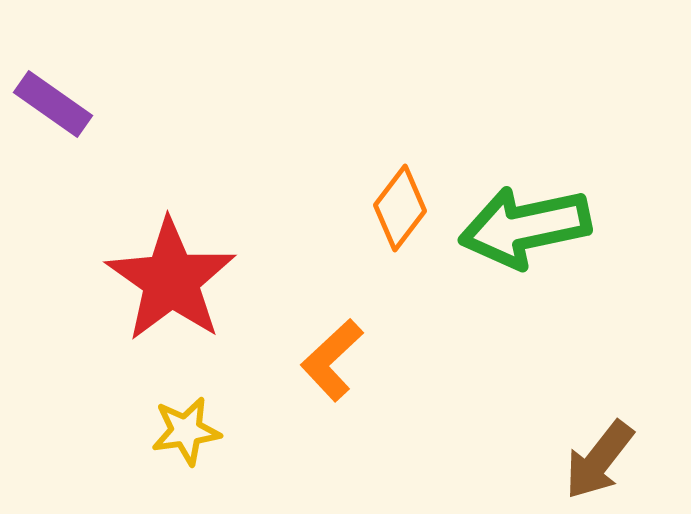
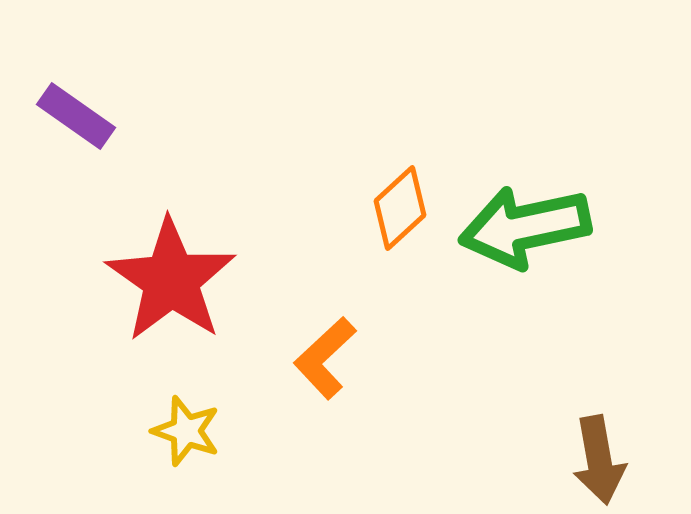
purple rectangle: moved 23 px right, 12 px down
orange diamond: rotated 10 degrees clockwise
orange L-shape: moved 7 px left, 2 px up
yellow star: rotated 28 degrees clockwise
brown arrow: rotated 48 degrees counterclockwise
